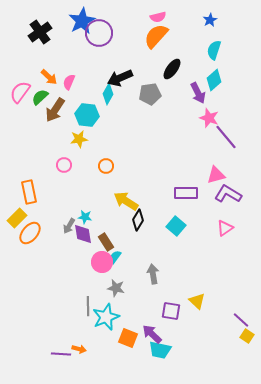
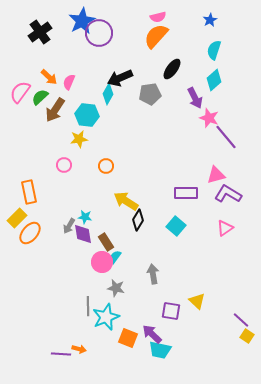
purple arrow at (198, 93): moved 3 px left, 5 px down
